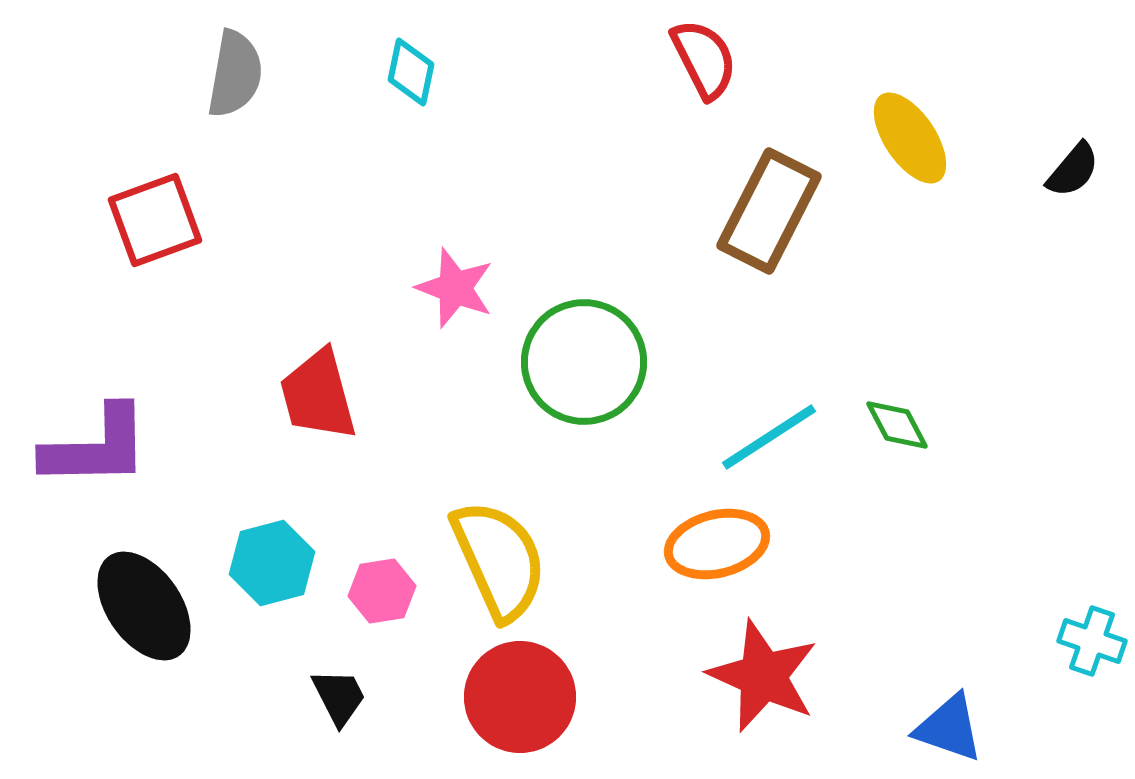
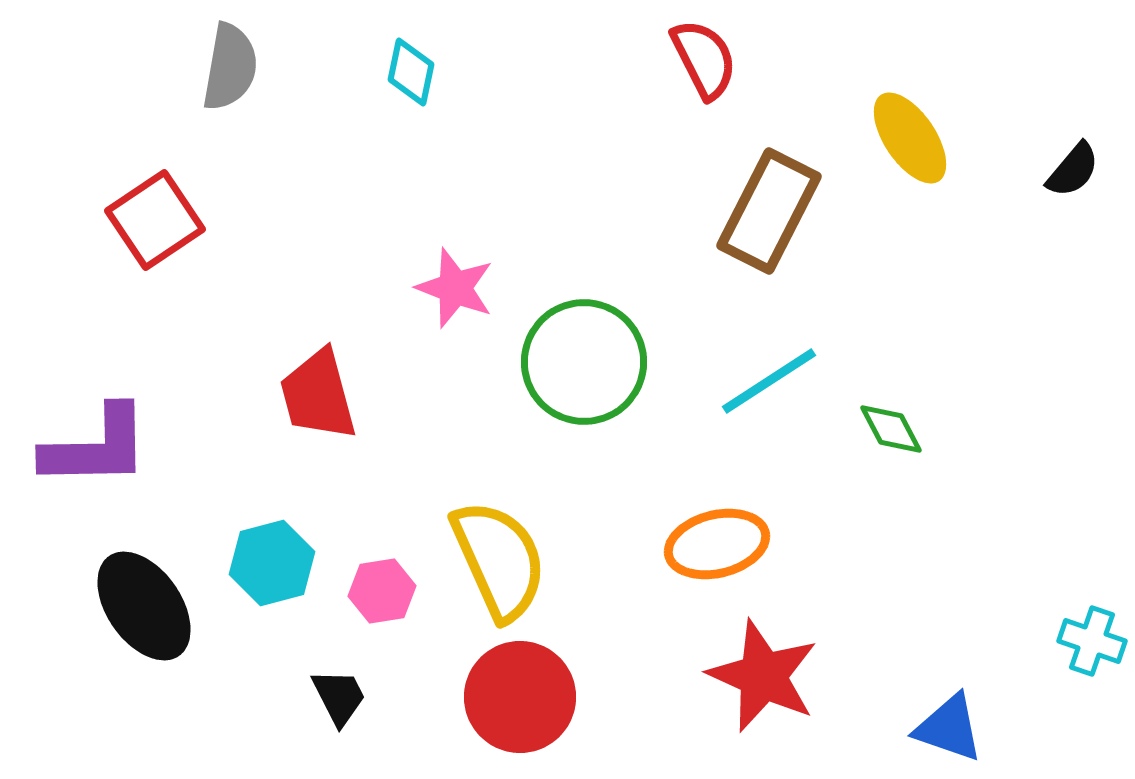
gray semicircle: moved 5 px left, 7 px up
red square: rotated 14 degrees counterclockwise
green diamond: moved 6 px left, 4 px down
cyan line: moved 56 px up
